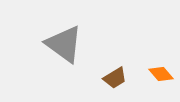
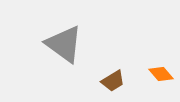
brown trapezoid: moved 2 px left, 3 px down
